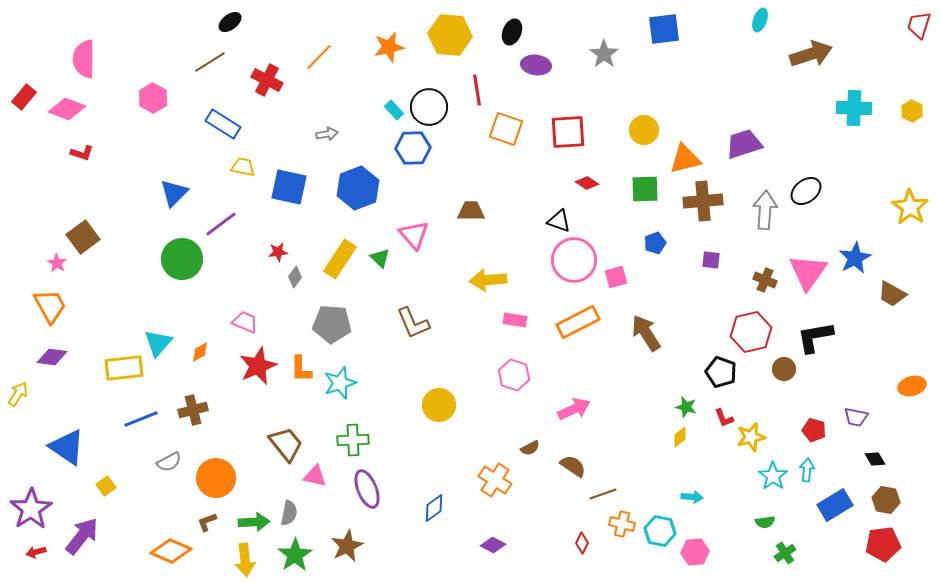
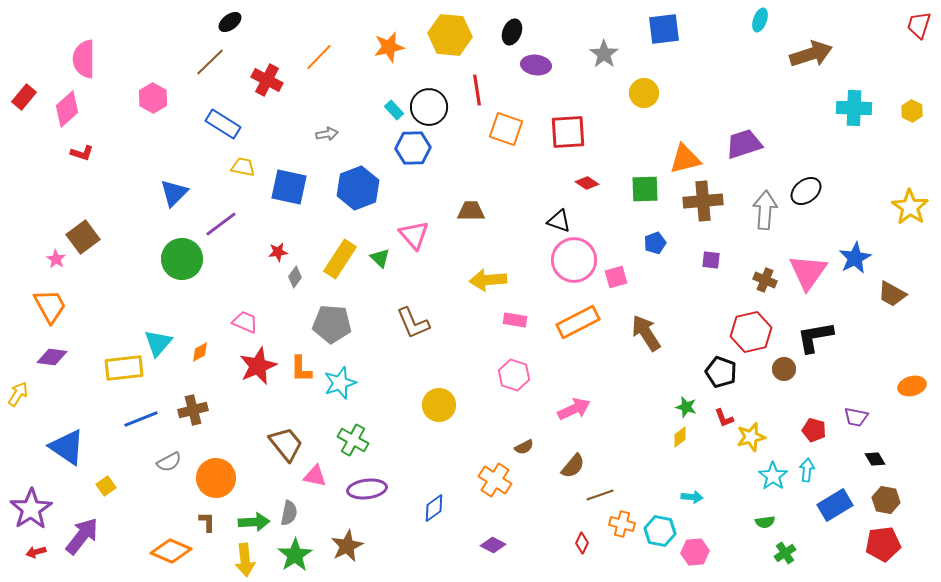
brown line at (210, 62): rotated 12 degrees counterclockwise
pink diamond at (67, 109): rotated 63 degrees counterclockwise
yellow circle at (644, 130): moved 37 px up
pink star at (57, 263): moved 1 px left, 4 px up
green cross at (353, 440): rotated 32 degrees clockwise
brown semicircle at (530, 448): moved 6 px left, 1 px up
brown semicircle at (573, 466): rotated 96 degrees clockwise
purple ellipse at (367, 489): rotated 75 degrees counterclockwise
brown line at (603, 494): moved 3 px left, 1 px down
brown L-shape at (207, 522): rotated 110 degrees clockwise
